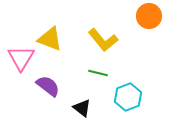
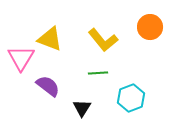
orange circle: moved 1 px right, 11 px down
green line: rotated 18 degrees counterclockwise
cyan hexagon: moved 3 px right, 1 px down
black triangle: rotated 24 degrees clockwise
